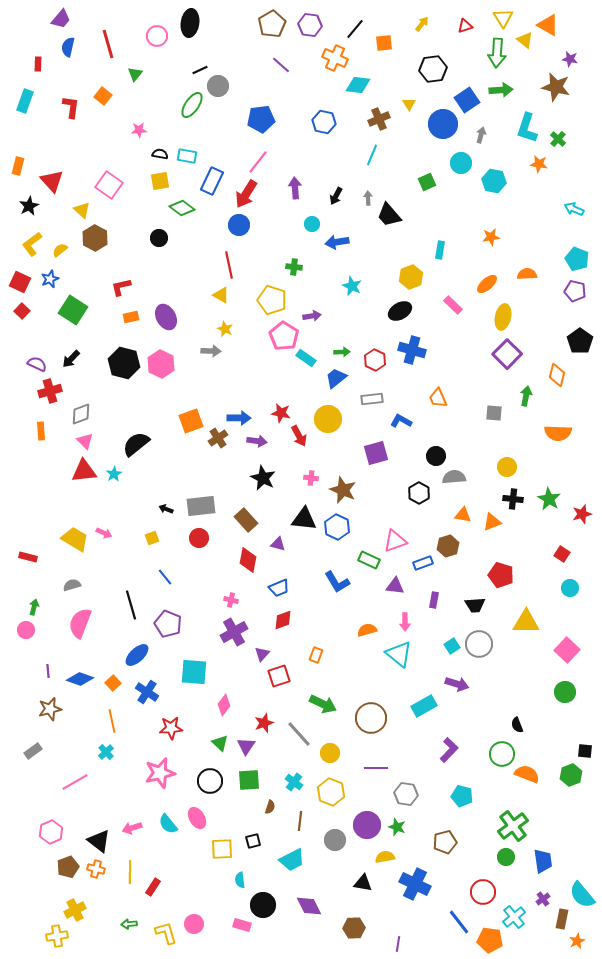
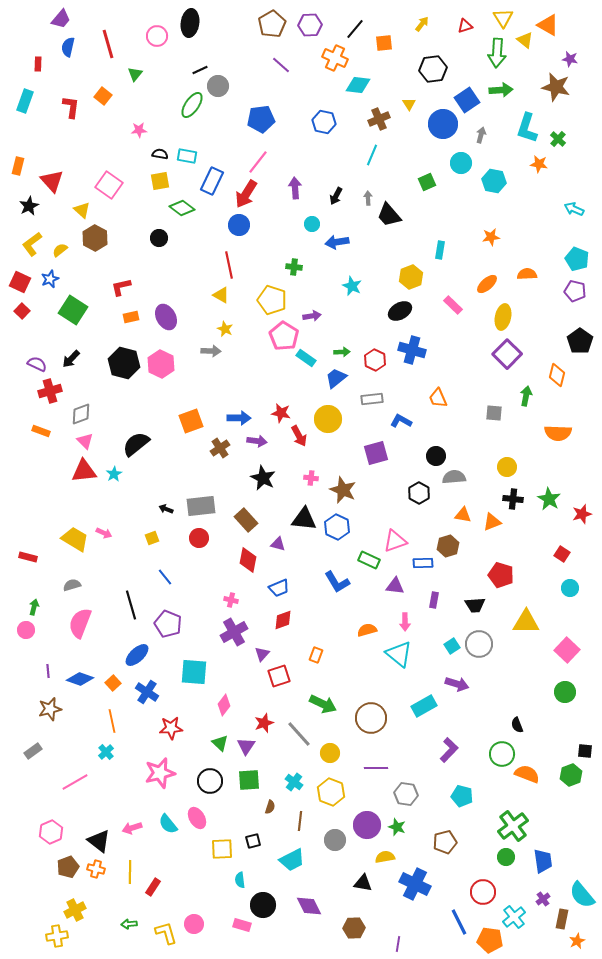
purple hexagon at (310, 25): rotated 10 degrees counterclockwise
orange rectangle at (41, 431): rotated 66 degrees counterclockwise
brown cross at (218, 438): moved 2 px right, 10 px down
blue rectangle at (423, 563): rotated 18 degrees clockwise
blue line at (459, 922): rotated 12 degrees clockwise
